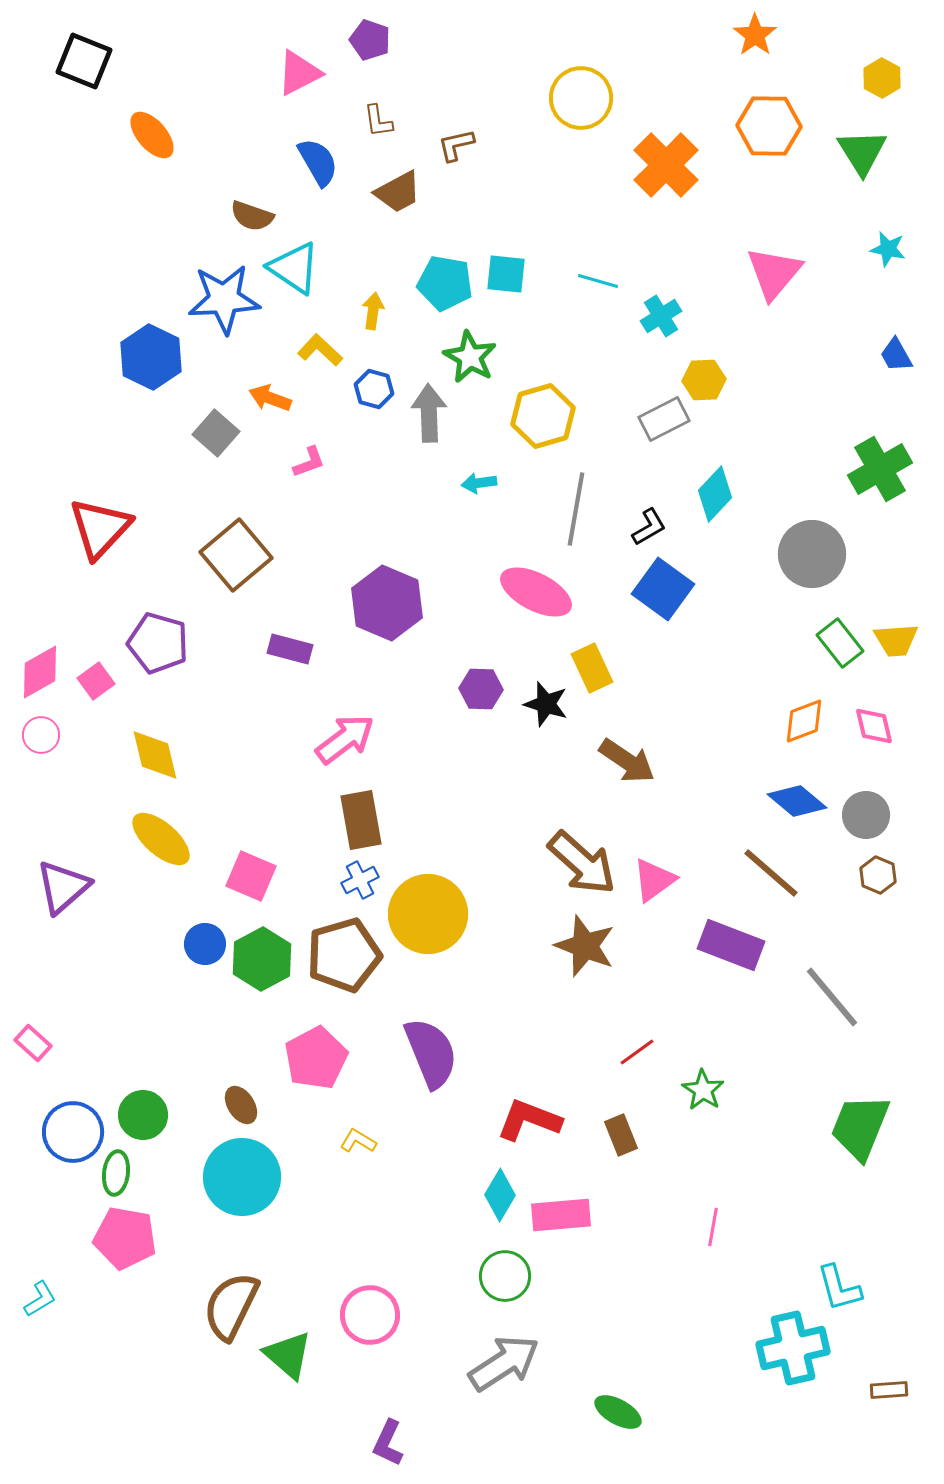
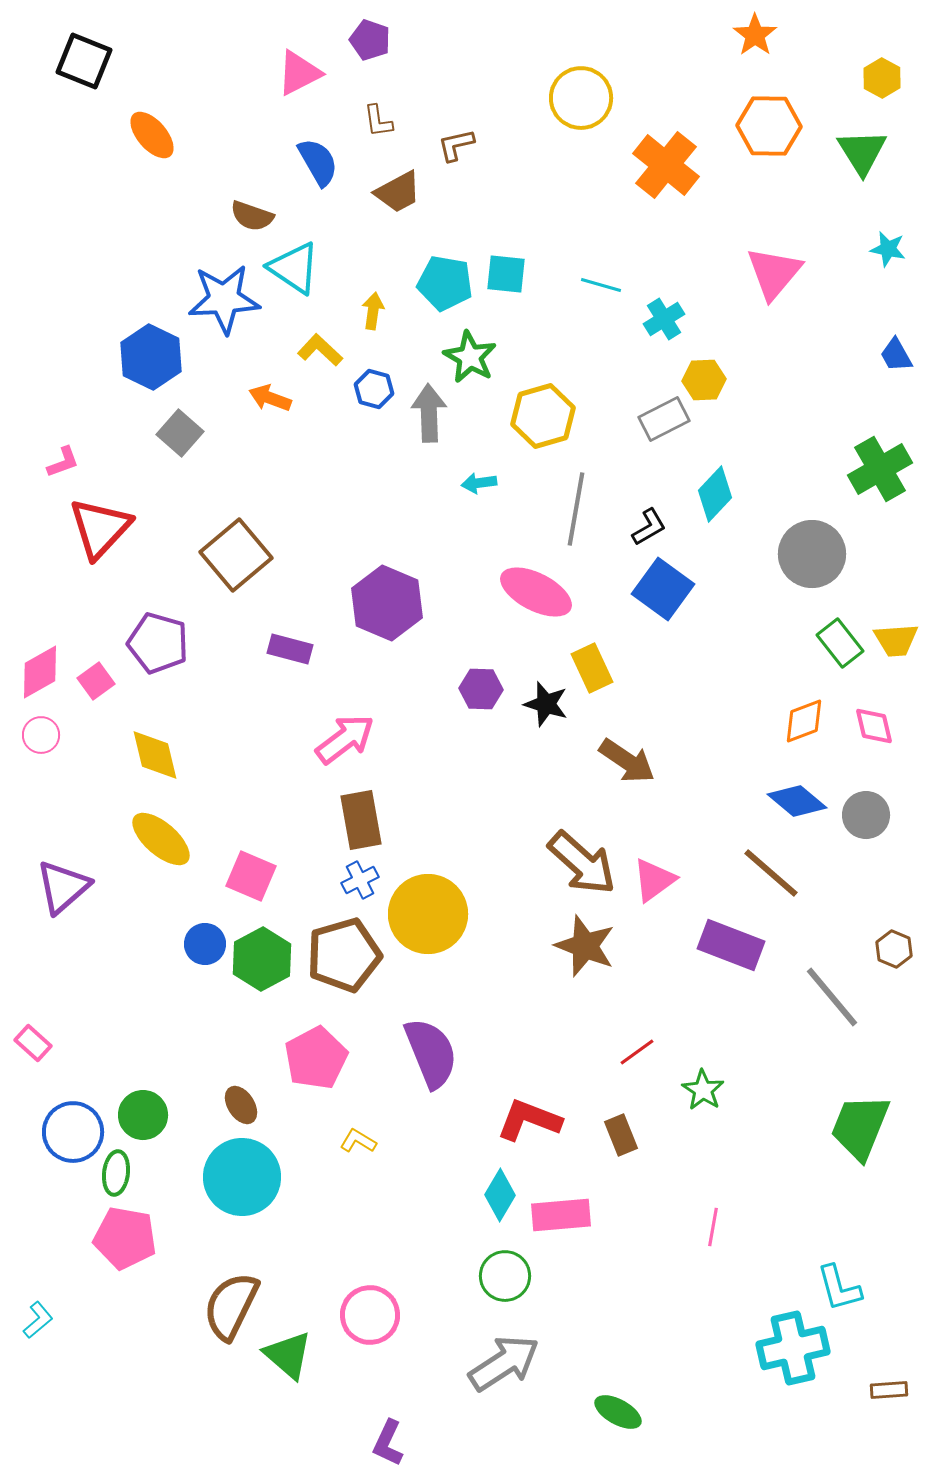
orange cross at (666, 165): rotated 6 degrees counterclockwise
cyan line at (598, 281): moved 3 px right, 4 px down
cyan cross at (661, 316): moved 3 px right, 3 px down
gray square at (216, 433): moved 36 px left
pink L-shape at (309, 462): moved 246 px left
brown hexagon at (878, 875): moved 16 px right, 74 px down
cyan L-shape at (40, 1299): moved 2 px left, 21 px down; rotated 9 degrees counterclockwise
